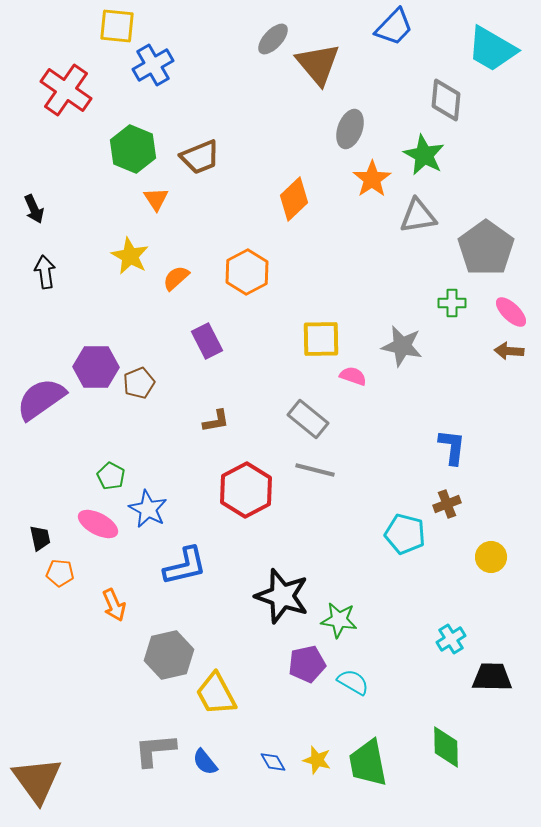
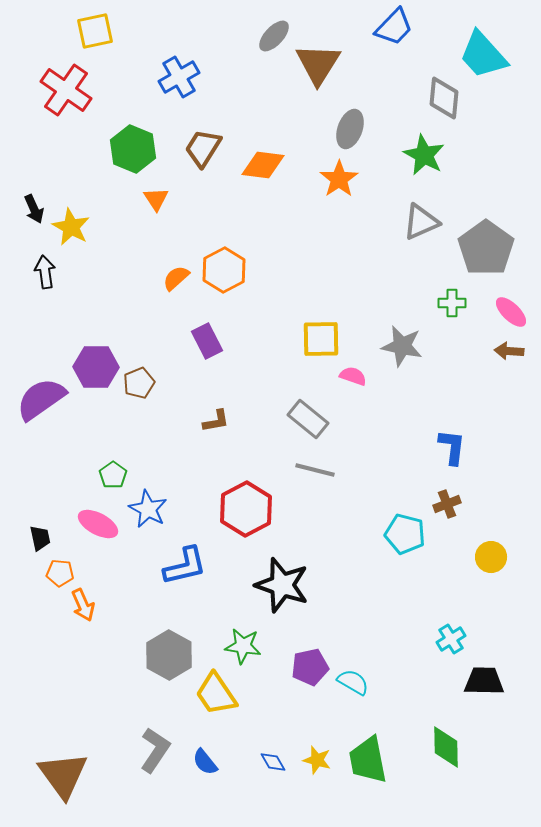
yellow square at (117, 26): moved 22 px left, 5 px down; rotated 18 degrees counterclockwise
gray ellipse at (273, 39): moved 1 px right, 3 px up
cyan trapezoid at (492, 49): moved 9 px left, 6 px down; rotated 18 degrees clockwise
brown triangle at (318, 64): rotated 12 degrees clockwise
blue cross at (153, 65): moved 26 px right, 12 px down
gray diamond at (446, 100): moved 2 px left, 2 px up
brown trapezoid at (200, 157): moved 3 px right, 9 px up; rotated 144 degrees clockwise
orange star at (372, 179): moved 33 px left
orange diamond at (294, 199): moved 31 px left, 34 px up; rotated 51 degrees clockwise
gray triangle at (418, 216): moved 3 px right, 6 px down; rotated 15 degrees counterclockwise
yellow star at (130, 256): moved 59 px left, 29 px up
orange hexagon at (247, 272): moved 23 px left, 2 px up
green pentagon at (111, 476): moved 2 px right, 1 px up; rotated 8 degrees clockwise
red hexagon at (246, 490): moved 19 px down
black star at (282, 596): moved 11 px up
orange arrow at (114, 605): moved 31 px left
green star at (339, 620): moved 96 px left, 26 px down
gray hexagon at (169, 655): rotated 18 degrees counterclockwise
purple pentagon at (307, 664): moved 3 px right, 3 px down
black trapezoid at (492, 677): moved 8 px left, 4 px down
yellow trapezoid at (216, 694): rotated 6 degrees counterclockwise
gray L-shape at (155, 750): rotated 129 degrees clockwise
green trapezoid at (368, 763): moved 3 px up
brown triangle at (37, 780): moved 26 px right, 5 px up
